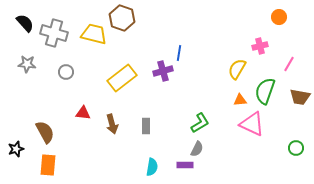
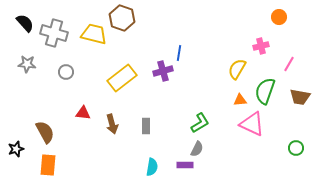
pink cross: moved 1 px right
